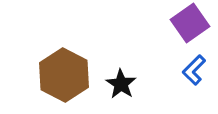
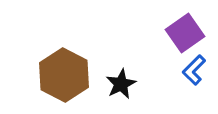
purple square: moved 5 px left, 10 px down
black star: rotated 12 degrees clockwise
